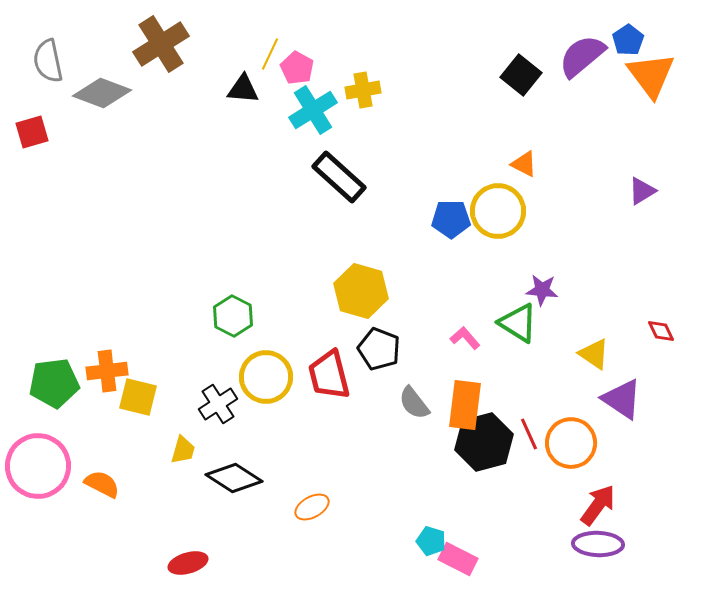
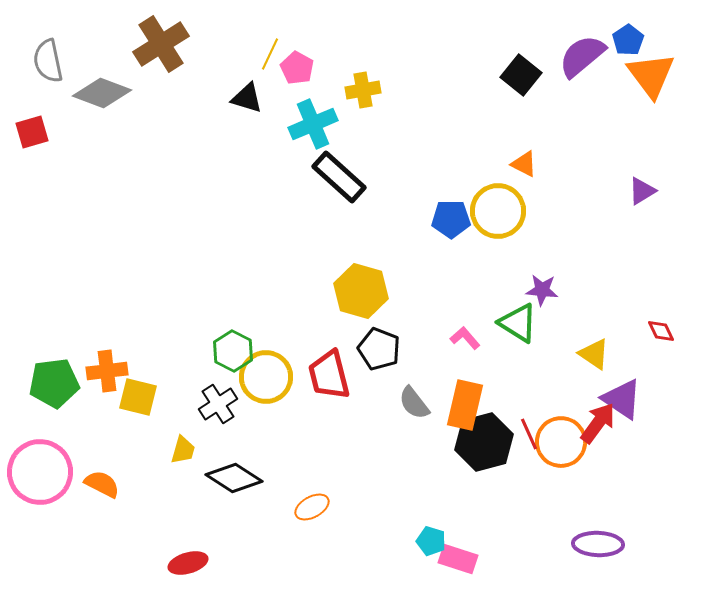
black triangle at (243, 89): moved 4 px right, 9 px down; rotated 12 degrees clockwise
cyan cross at (313, 110): moved 14 px down; rotated 9 degrees clockwise
green hexagon at (233, 316): moved 35 px down
orange rectangle at (465, 405): rotated 6 degrees clockwise
orange circle at (571, 443): moved 10 px left, 1 px up
pink circle at (38, 466): moved 2 px right, 6 px down
red arrow at (598, 505): moved 82 px up
pink rectangle at (458, 559): rotated 9 degrees counterclockwise
